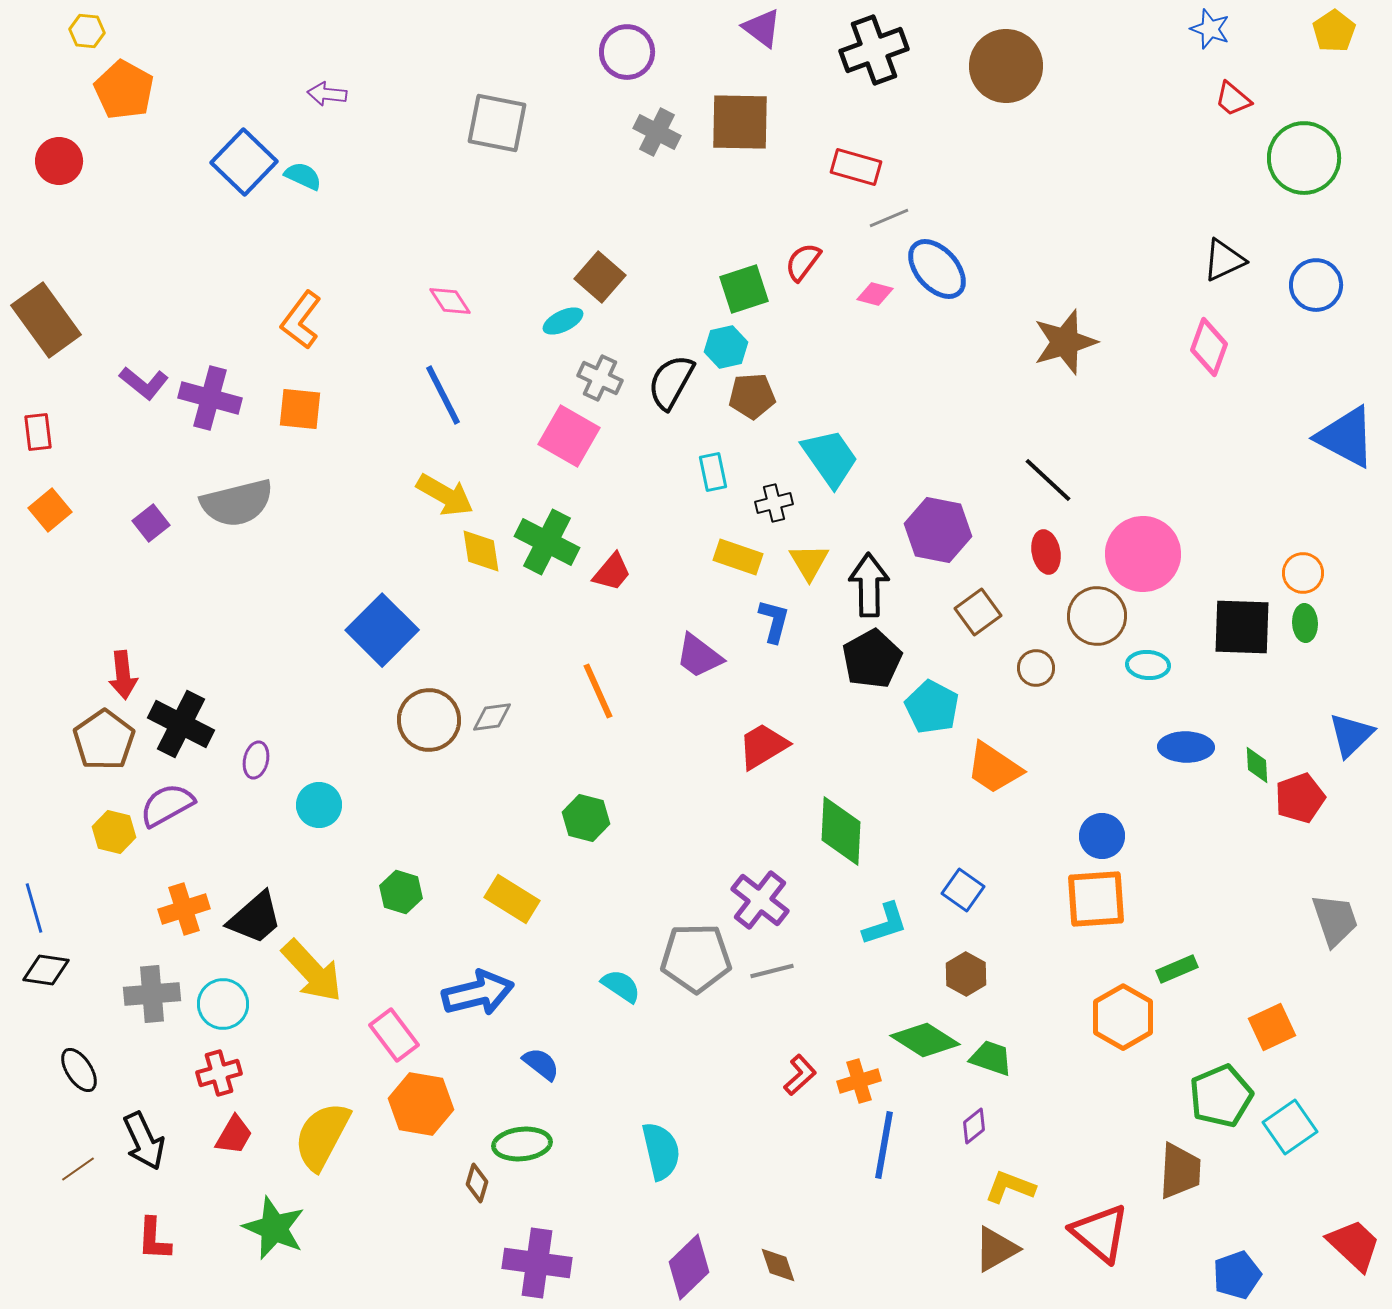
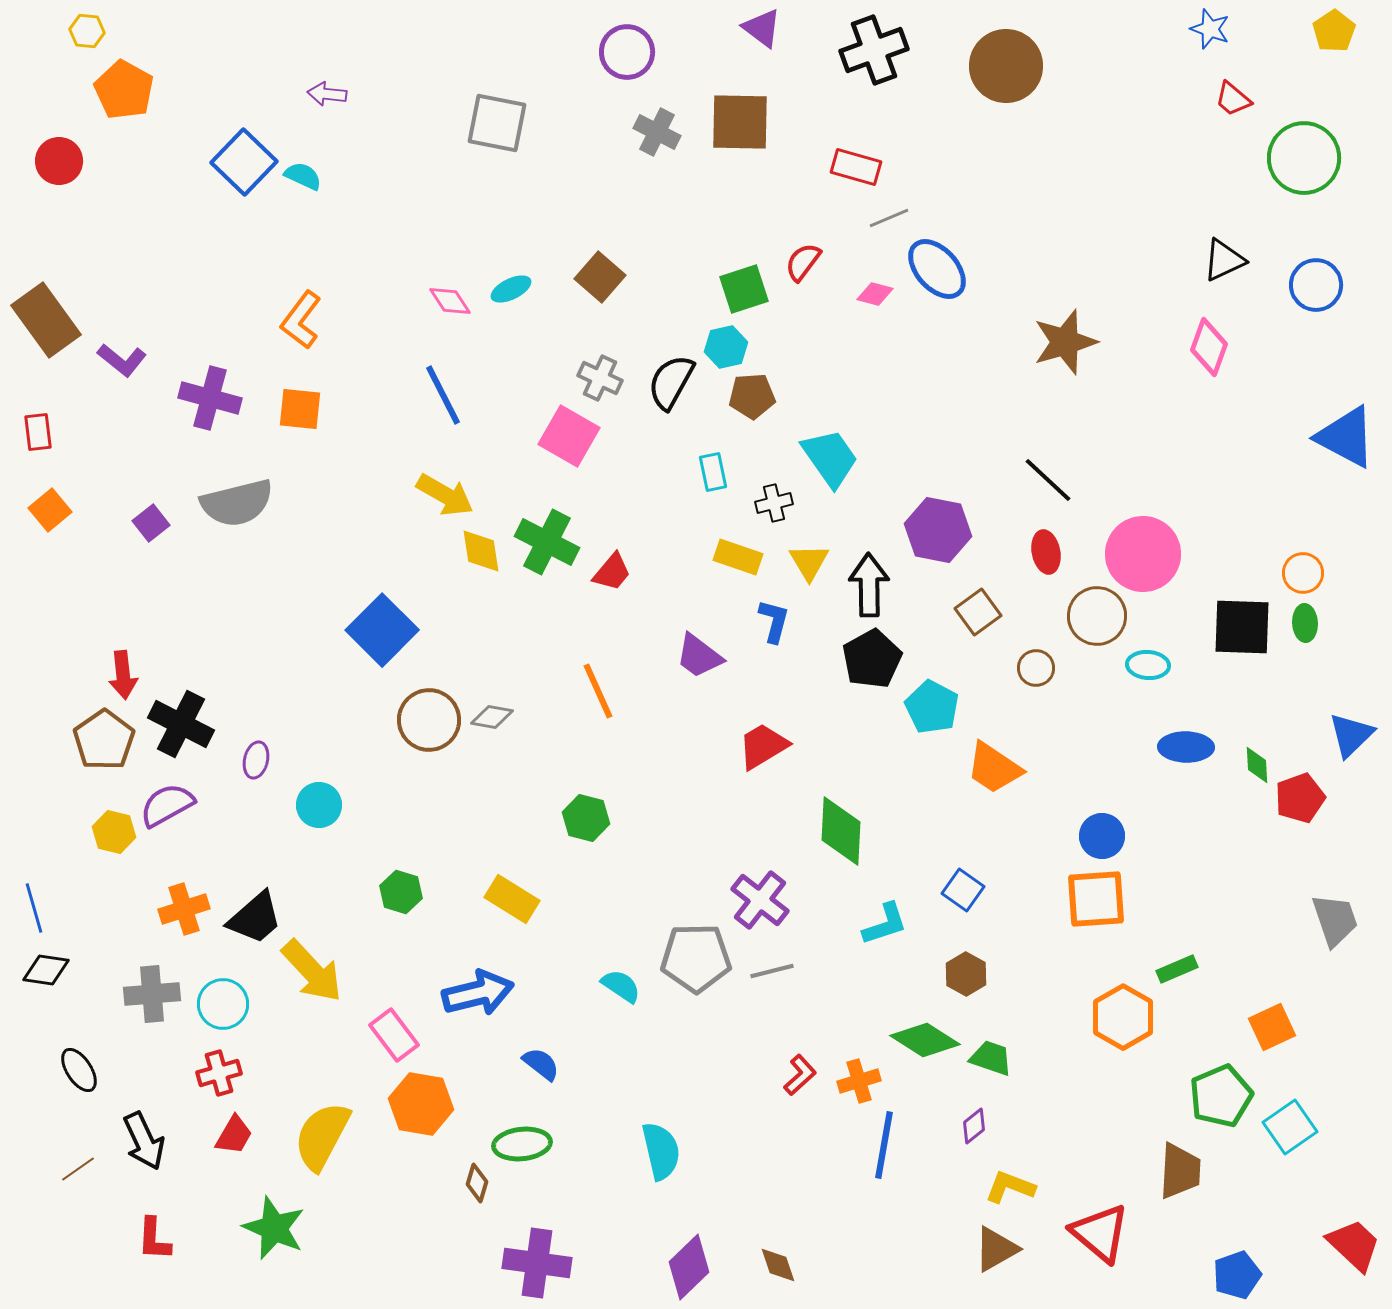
cyan ellipse at (563, 321): moved 52 px left, 32 px up
purple L-shape at (144, 383): moved 22 px left, 23 px up
gray diamond at (492, 717): rotated 18 degrees clockwise
